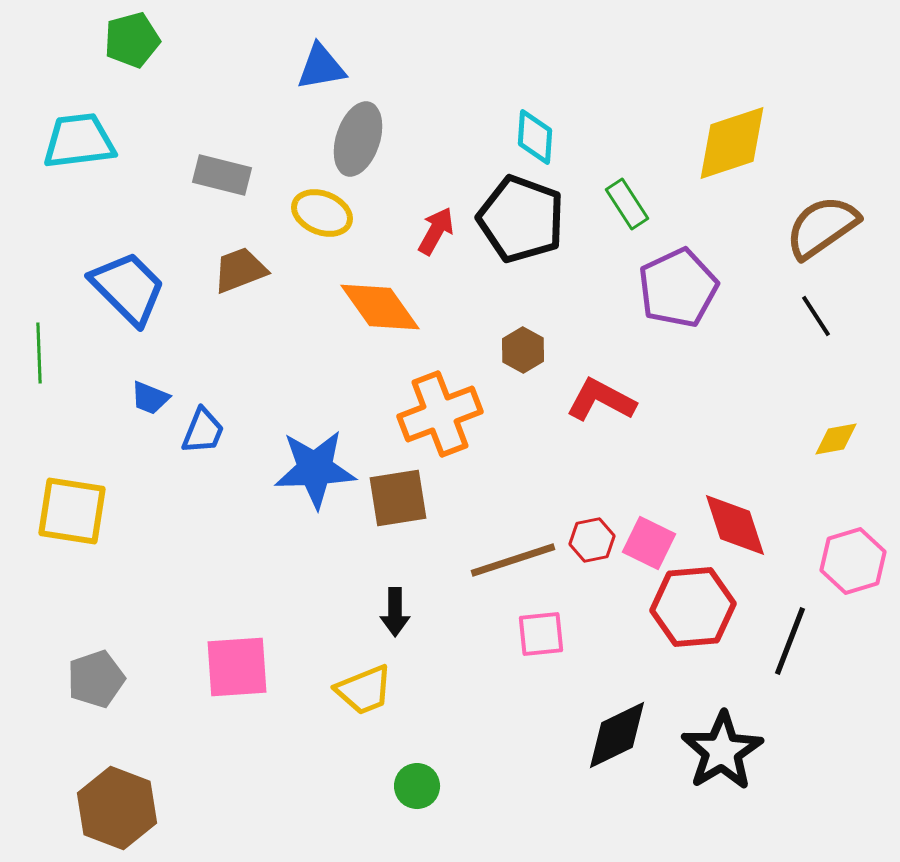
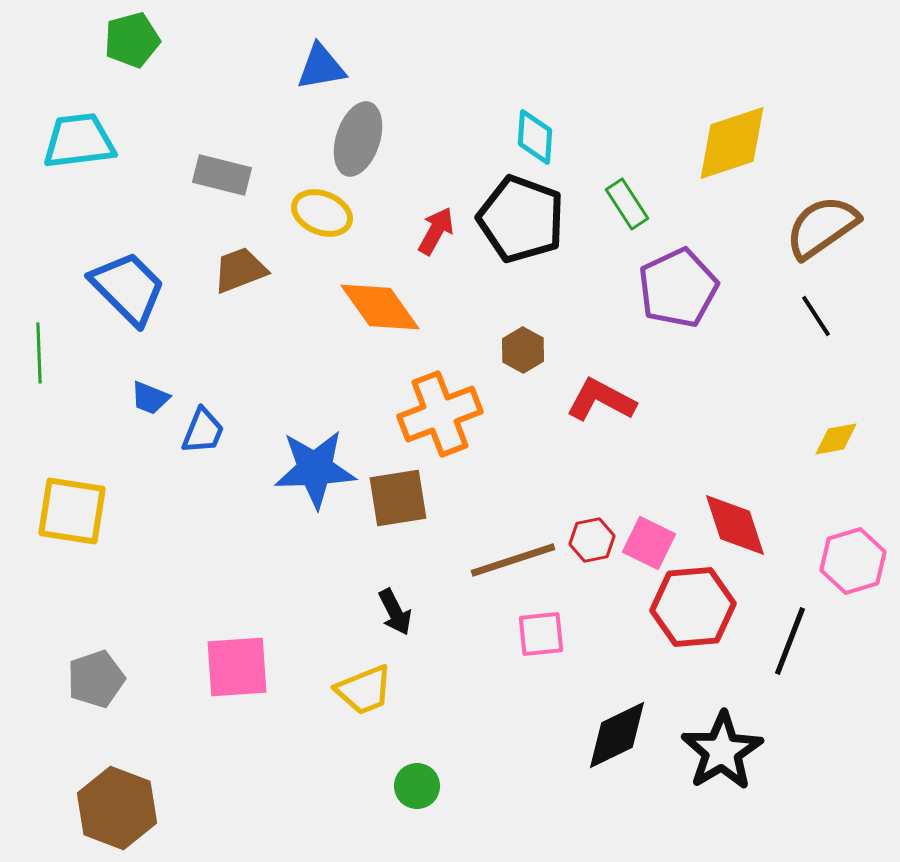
black arrow at (395, 612): rotated 27 degrees counterclockwise
